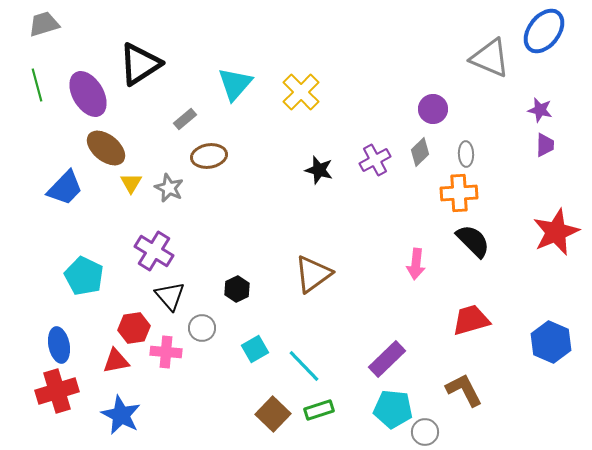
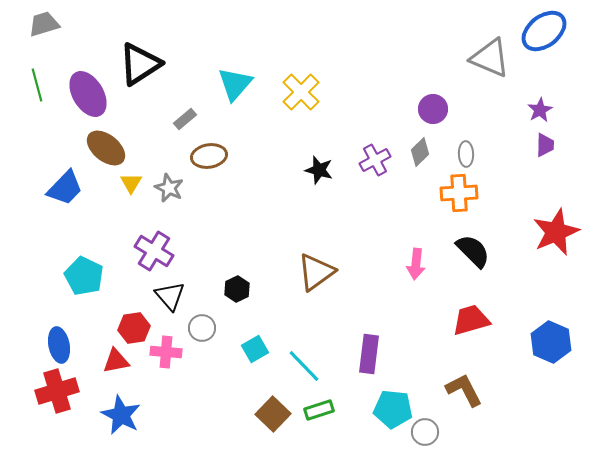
blue ellipse at (544, 31): rotated 15 degrees clockwise
purple star at (540, 110): rotated 30 degrees clockwise
black semicircle at (473, 241): moved 10 px down
brown triangle at (313, 274): moved 3 px right, 2 px up
purple rectangle at (387, 359): moved 18 px left, 5 px up; rotated 39 degrees counterclockwise
